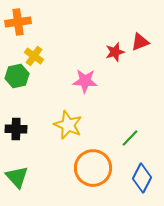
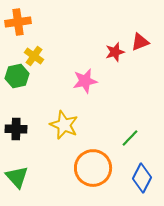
pink star: rotated 15 degrees counterclockwise
yellow star: moved 4 px left
